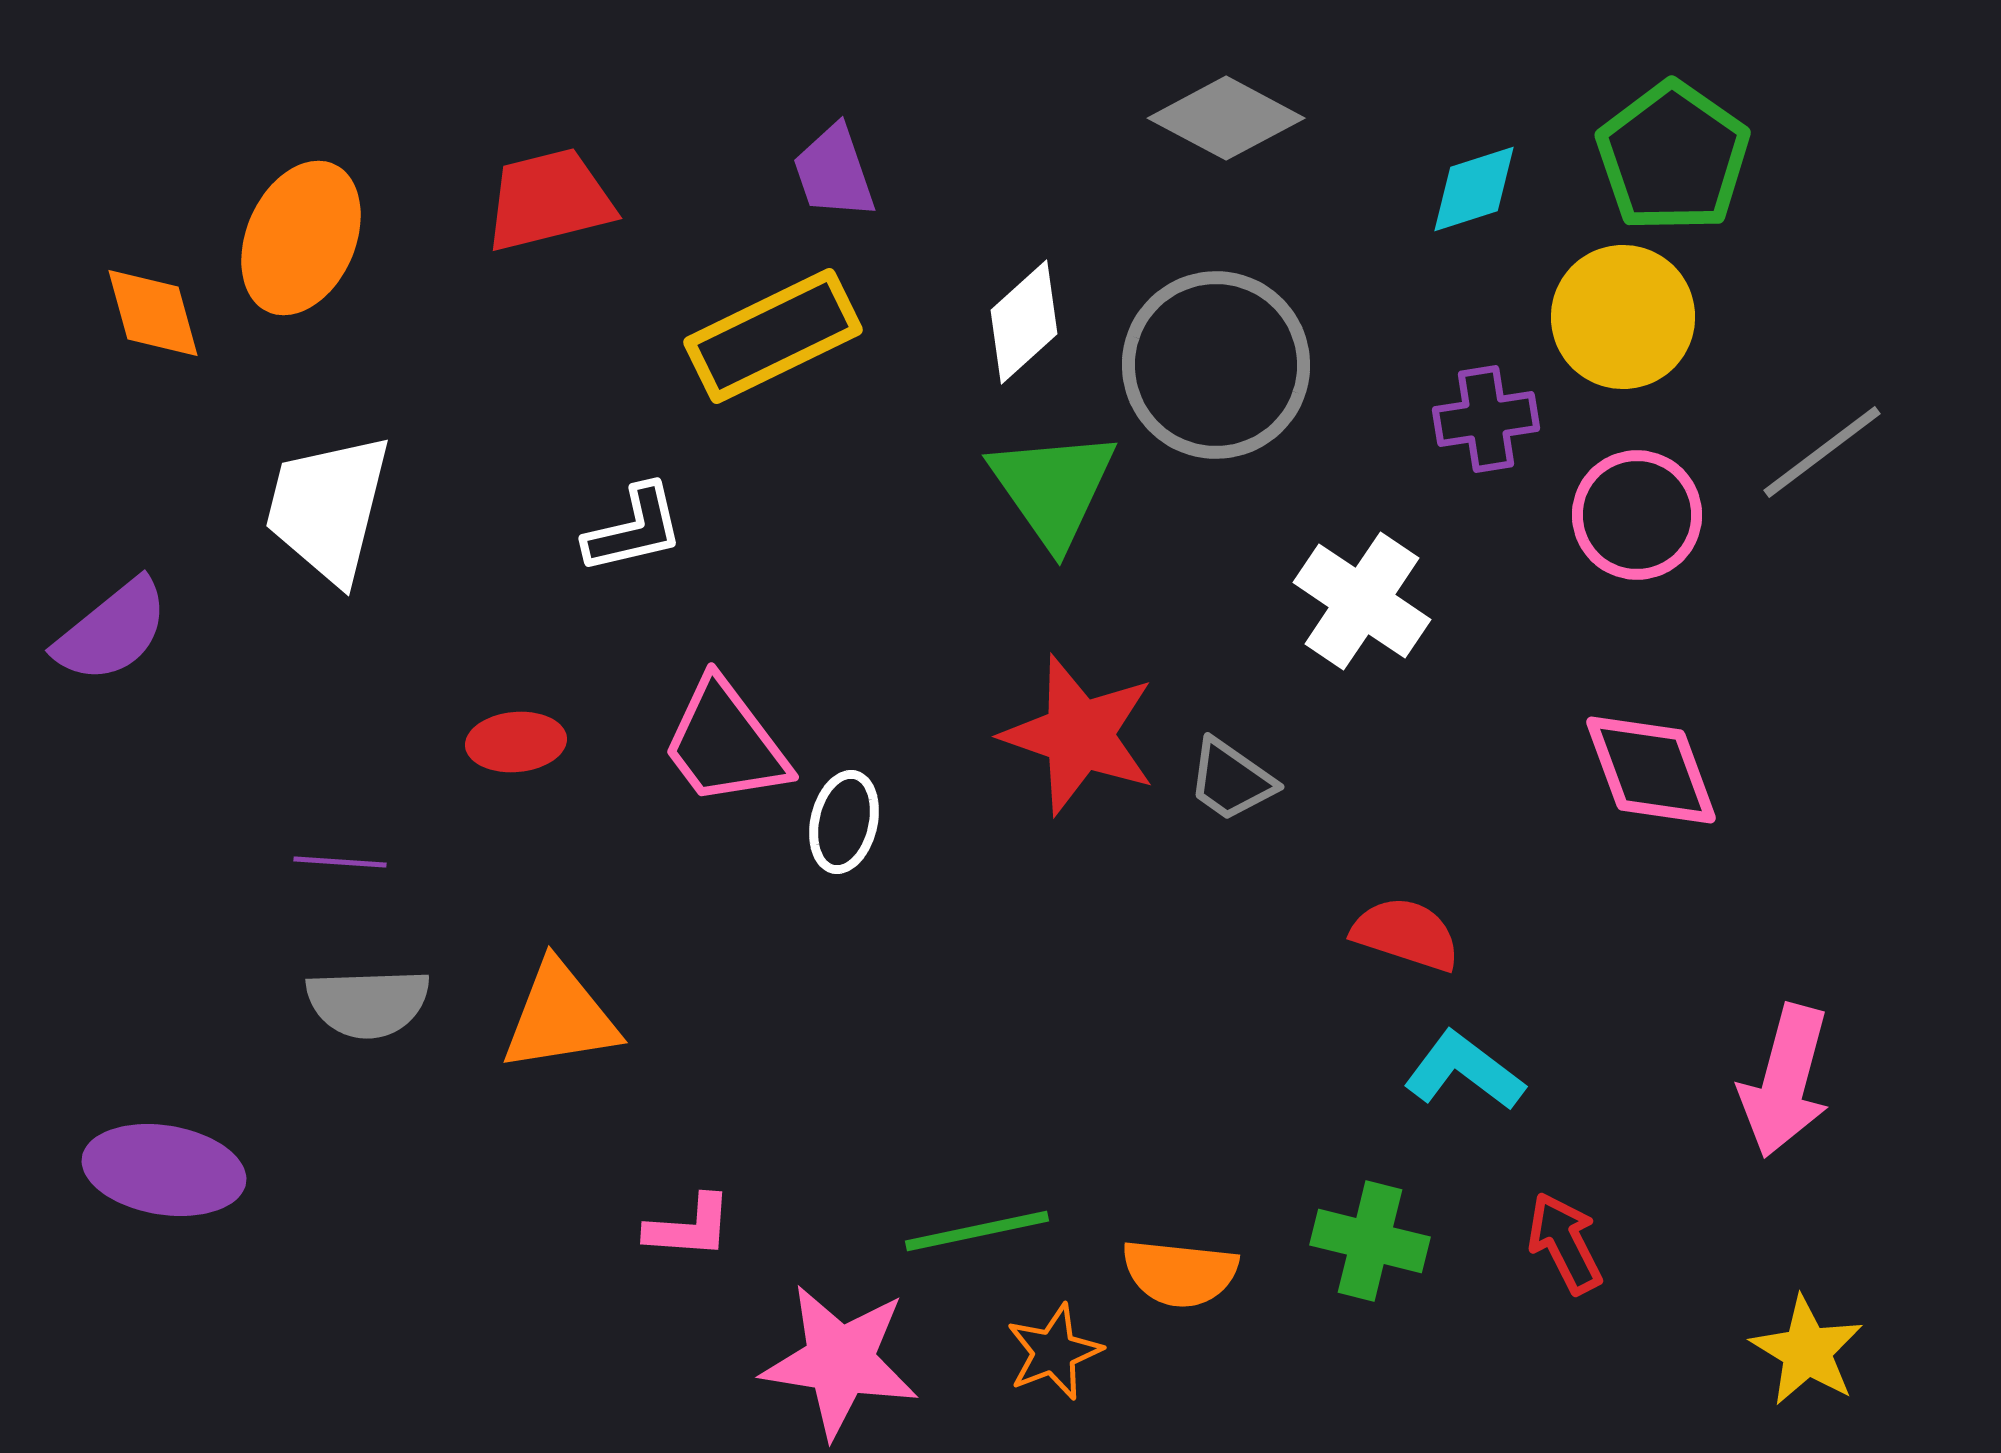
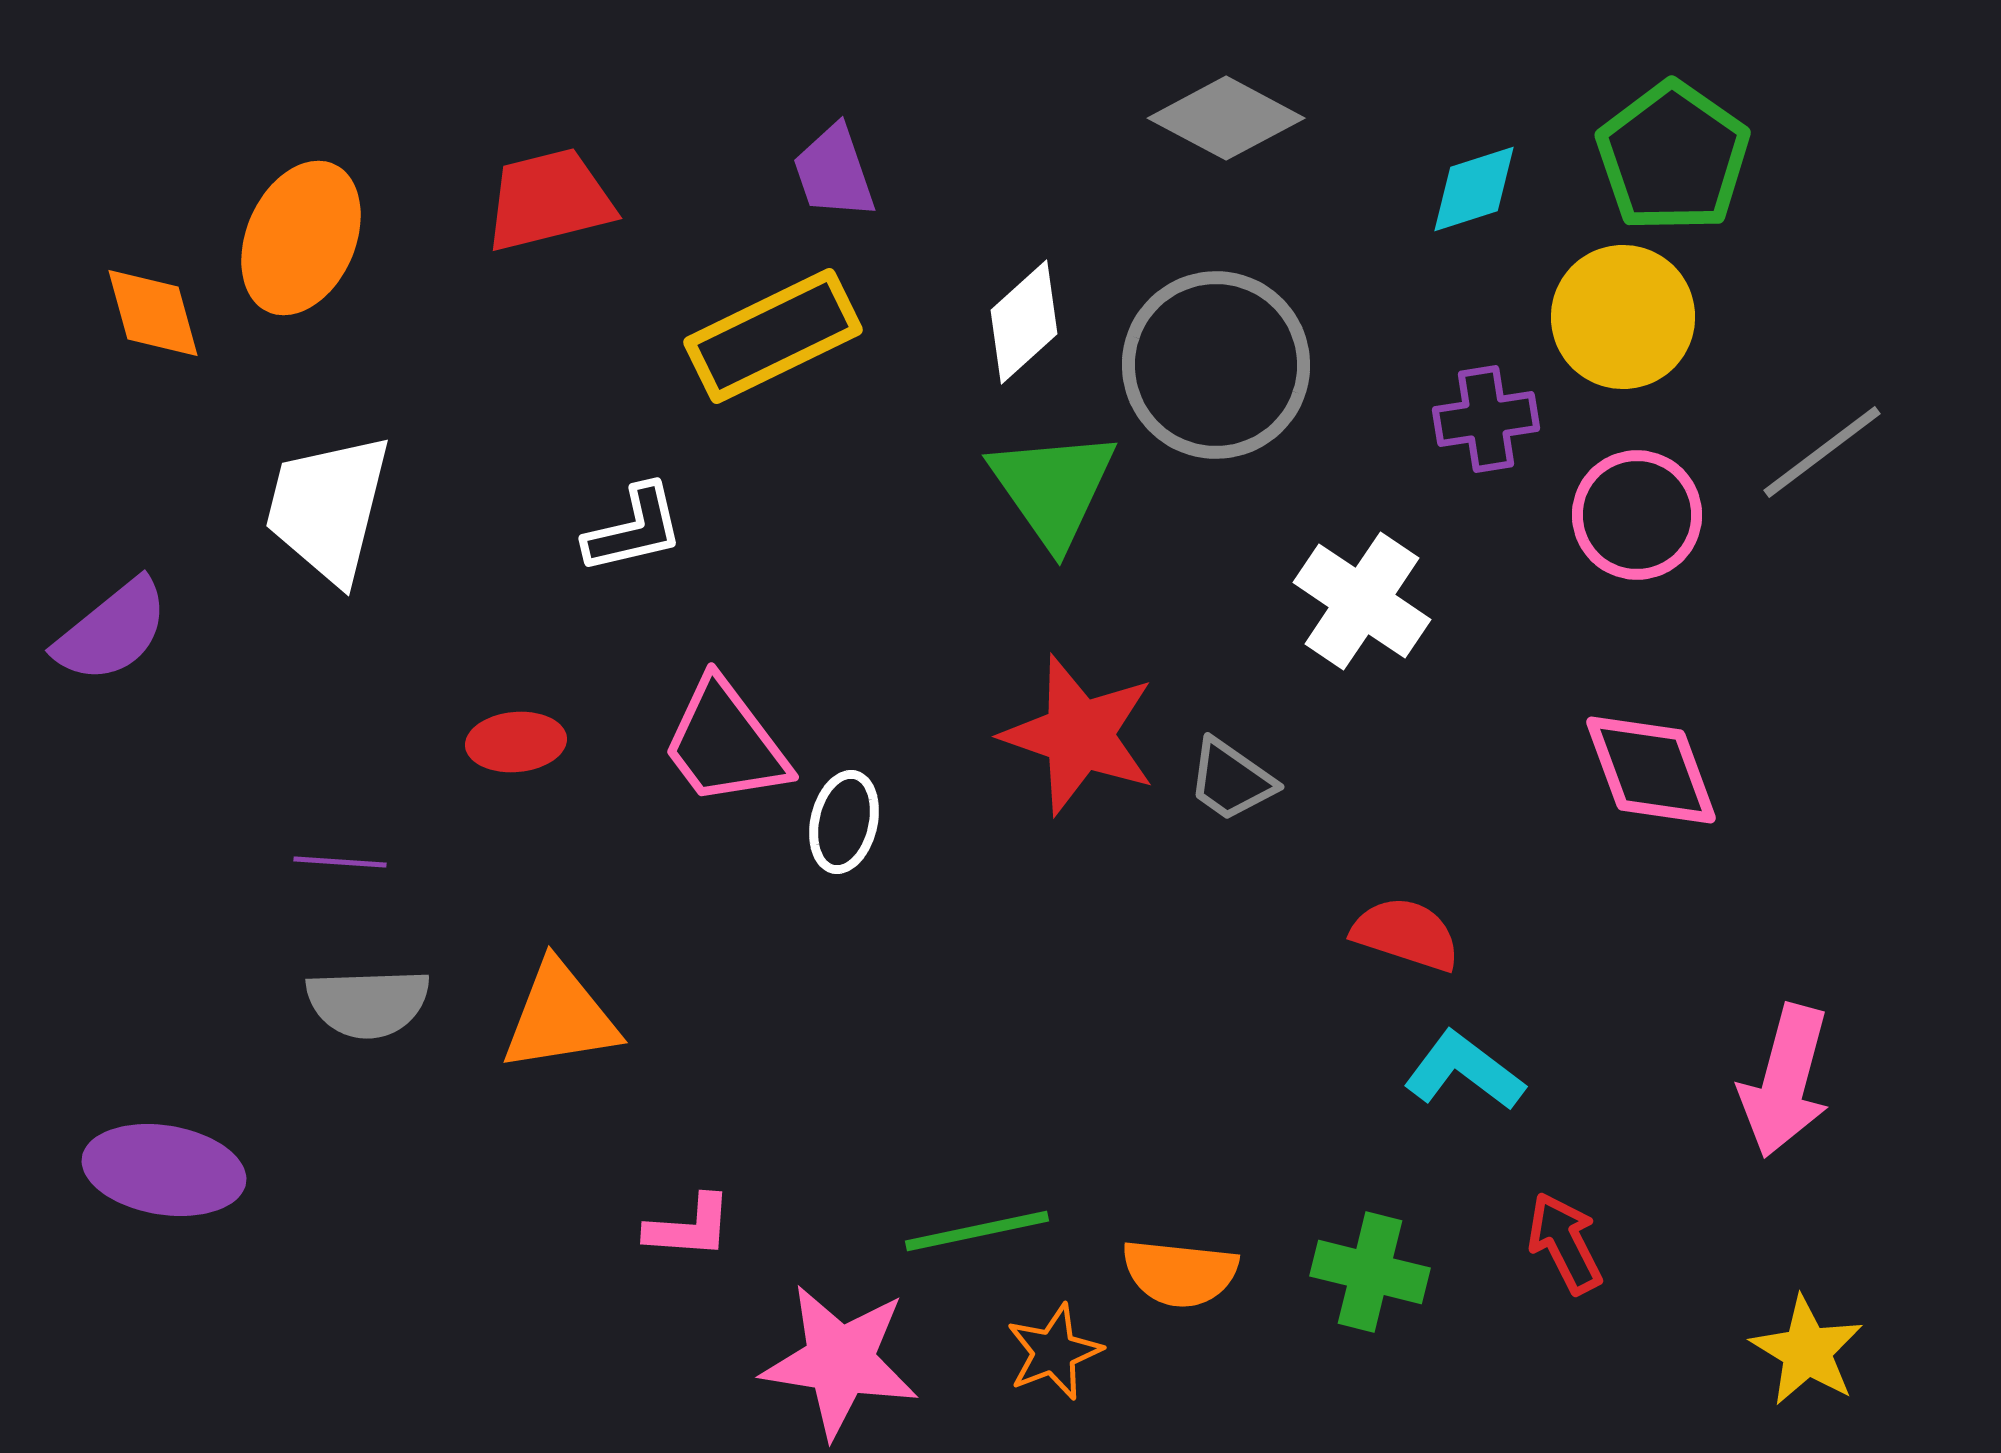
green cross: moved 31 px down
